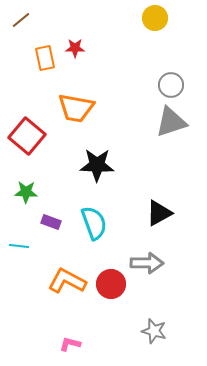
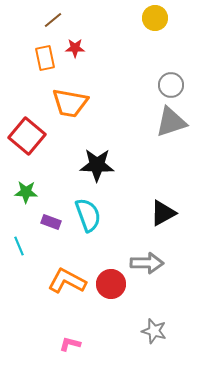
brown line: moved 32 px right
orange trapezoid: moved 6 px left, 5 px up
black triangle: moved 4 px right
cyan semicircle: moved 6 px left, 8 px up
cyan line: rotated 60 degrees clockwise
